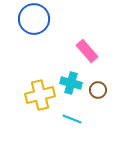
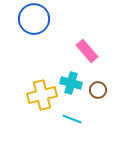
yellow cross: moved 2 px right
